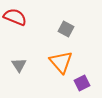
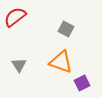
red semicircle: rotated 60 degrees counterclockwise
orange triangle: rotated 30 degrees counterclockwise
